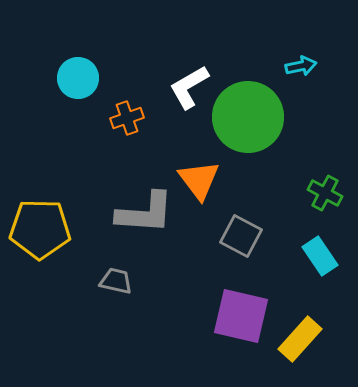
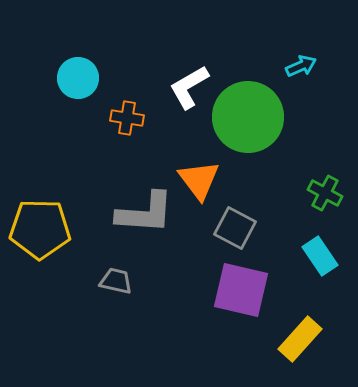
cyan arrow: rotated 12 degrees counterclockwise
orange cross: rotated 28 degrees clockwise
gray square: moved 6 px left, 8 px up
purple square: moved 26 px up
